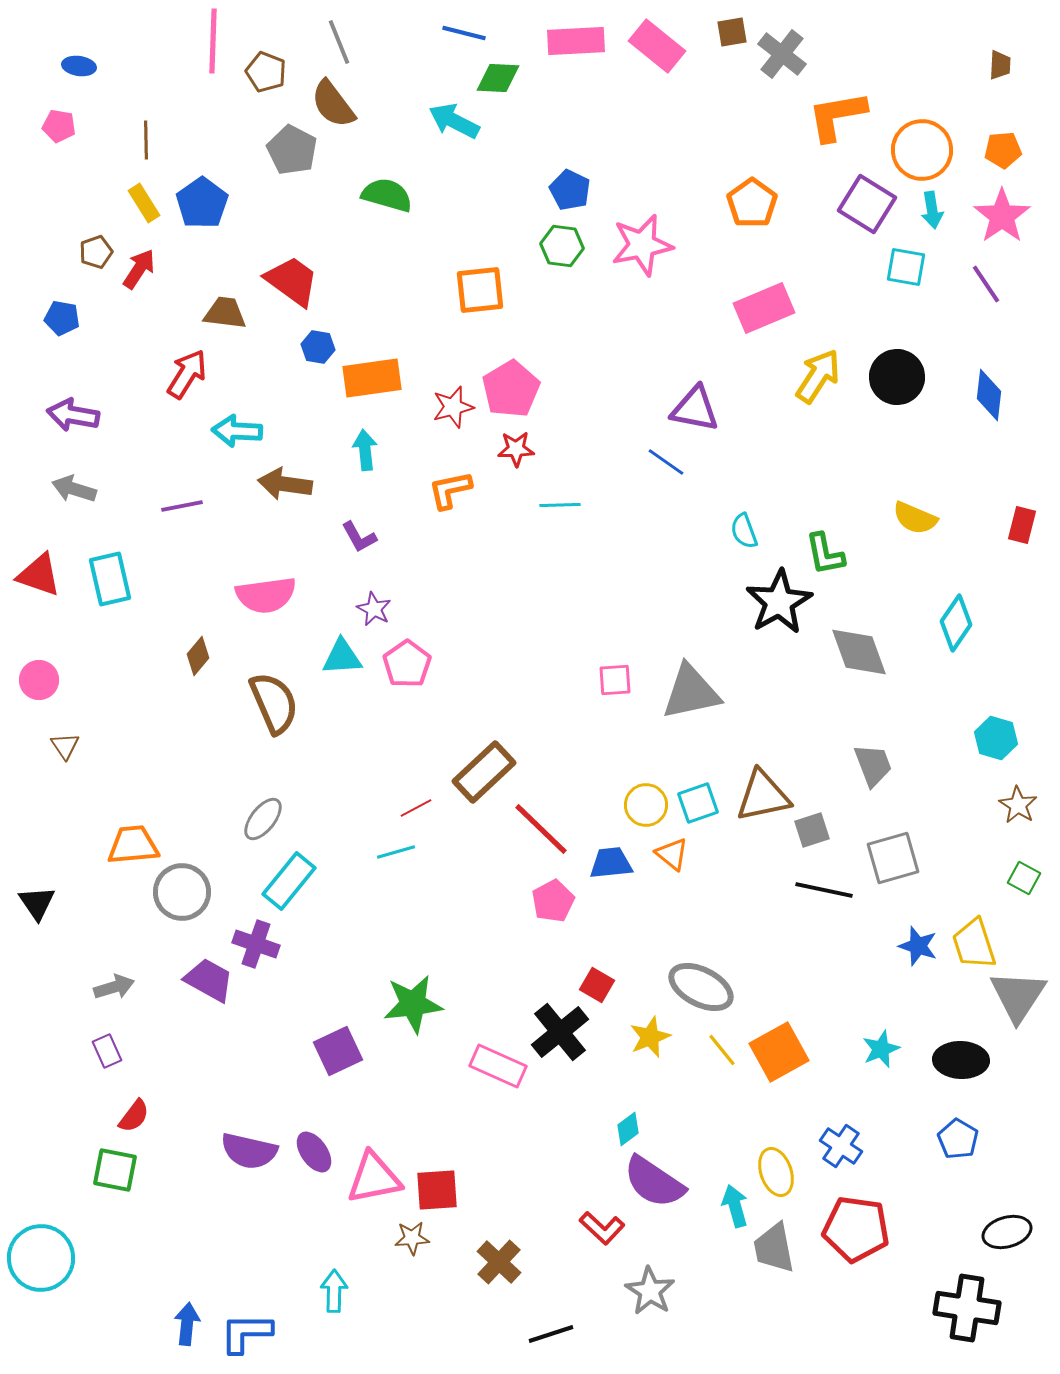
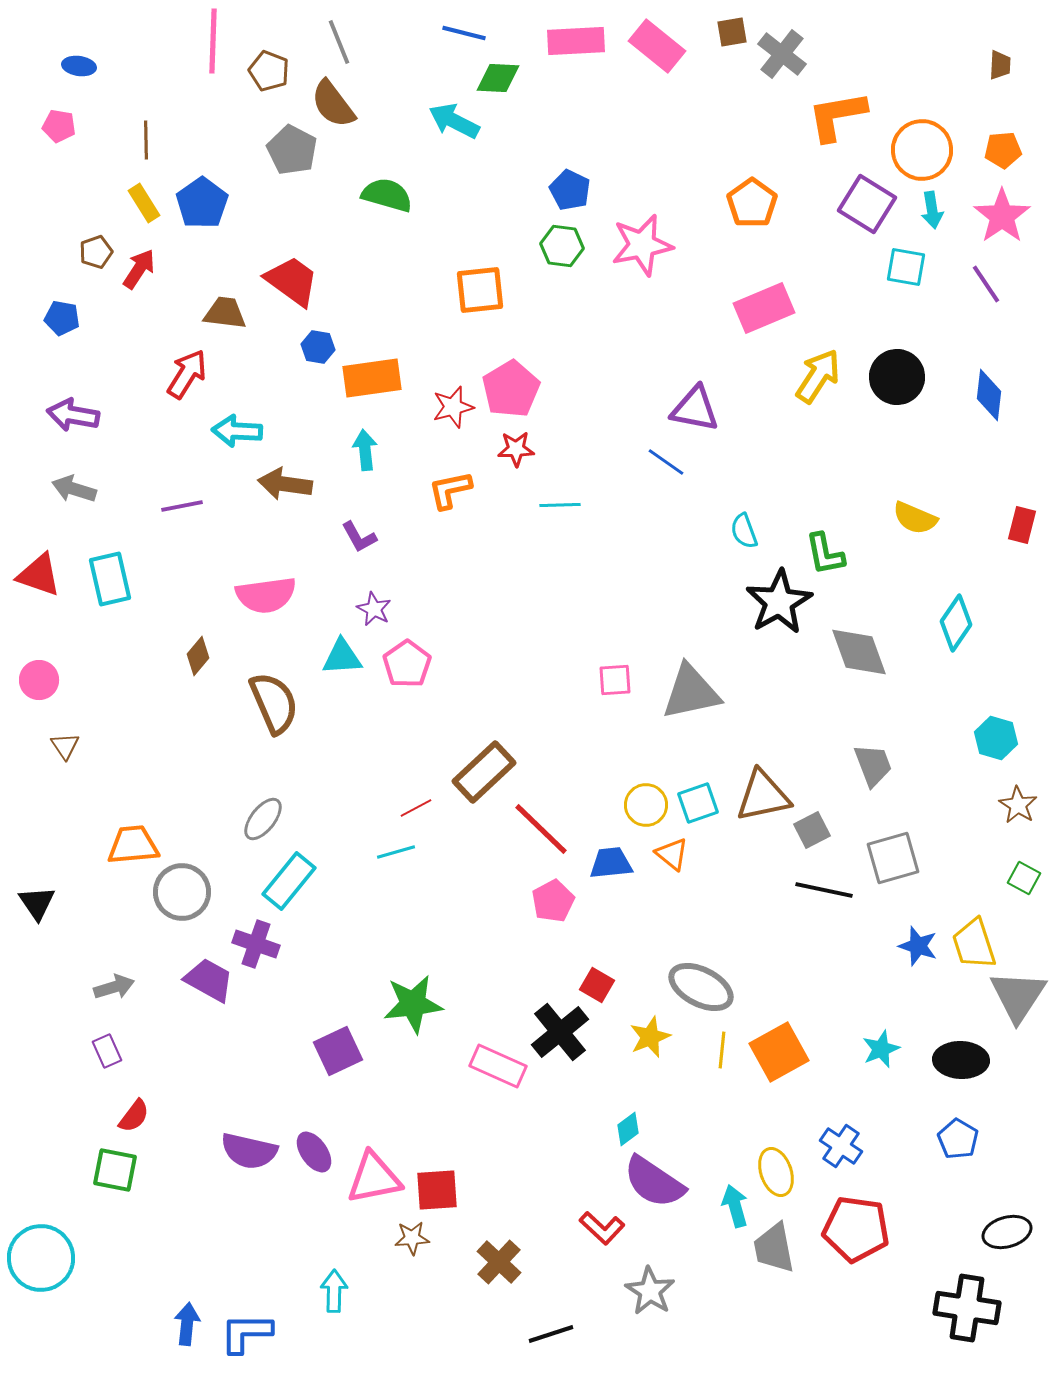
brown pentagon at (266, 72): moved 3 px right, 1 px up
gray square at (812, 830): rotated 9 degrees counterclockwise
yellow line at (722, 1050): rotated 45 degrees clockwise
